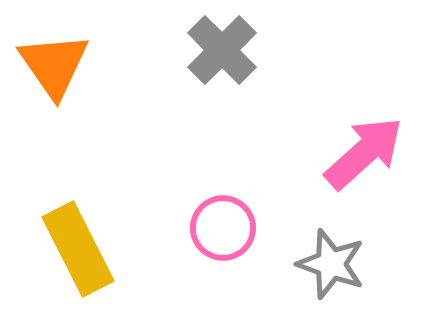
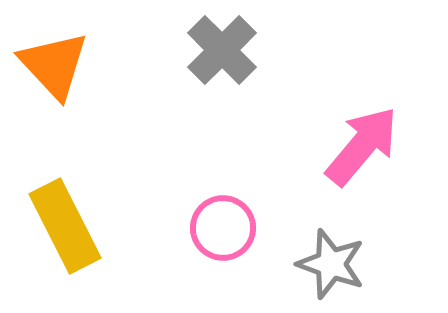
orange triangle: rotated 8 degrees counterclockwise
pink arrow: moved 2 px left, 7 px up; rotated 8 degrees counterclockwise
yellow rectangle: moved 13 px left, 23 px up
